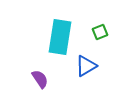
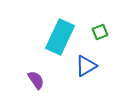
cyan rectangle: rotated 16 degrees clockwise
purple semicircle: moved 4 px left, 1 px down
